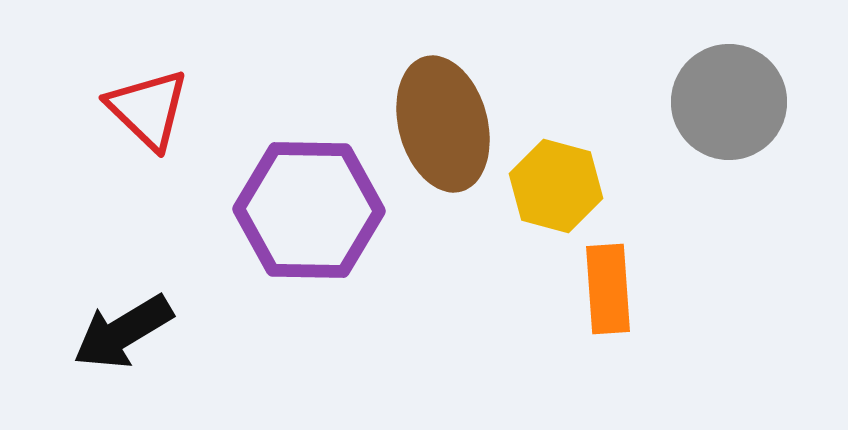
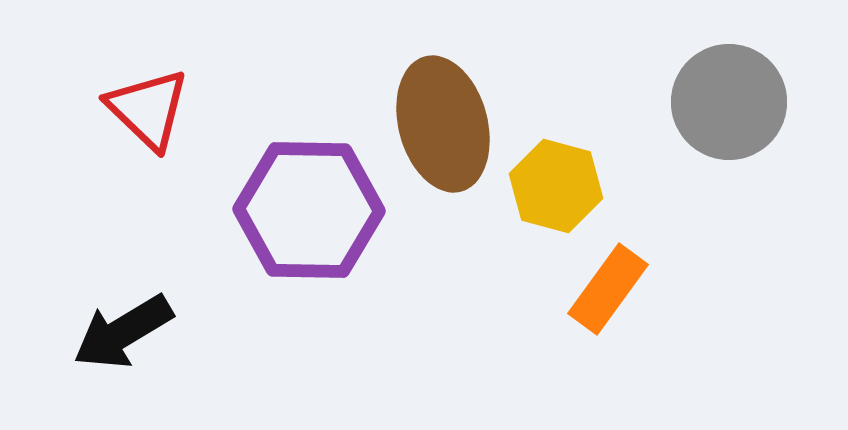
orange rectangle: rotated 40 degrees clockwise
